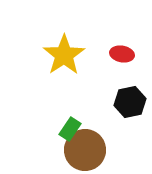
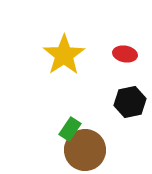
red ellipse: moved 3 px right
